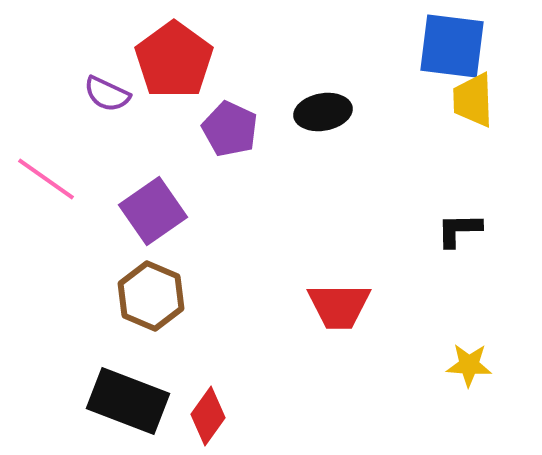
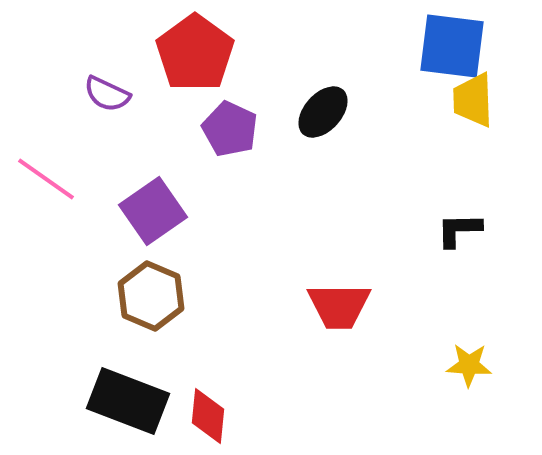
red pentagon: moved 21 px right, 7 px up
black ellipse: rotated 38 degrees counterclockwise
red diamond: rotated 30 degrees counterclockwise
